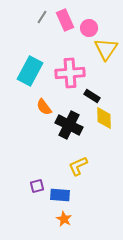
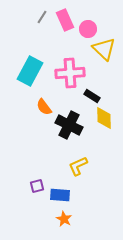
pink circle: moved 1 px left, 1 px down
yellow triangle: moved 2 px left; rotated 20 degrees counterclockwise
